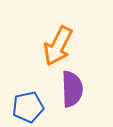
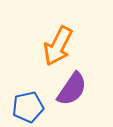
purple semicircle: rotated 36 degrees clockwise
